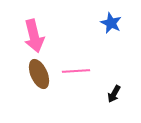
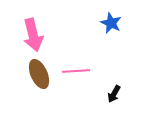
pink arrow: moved 1 px left, 1 px up
